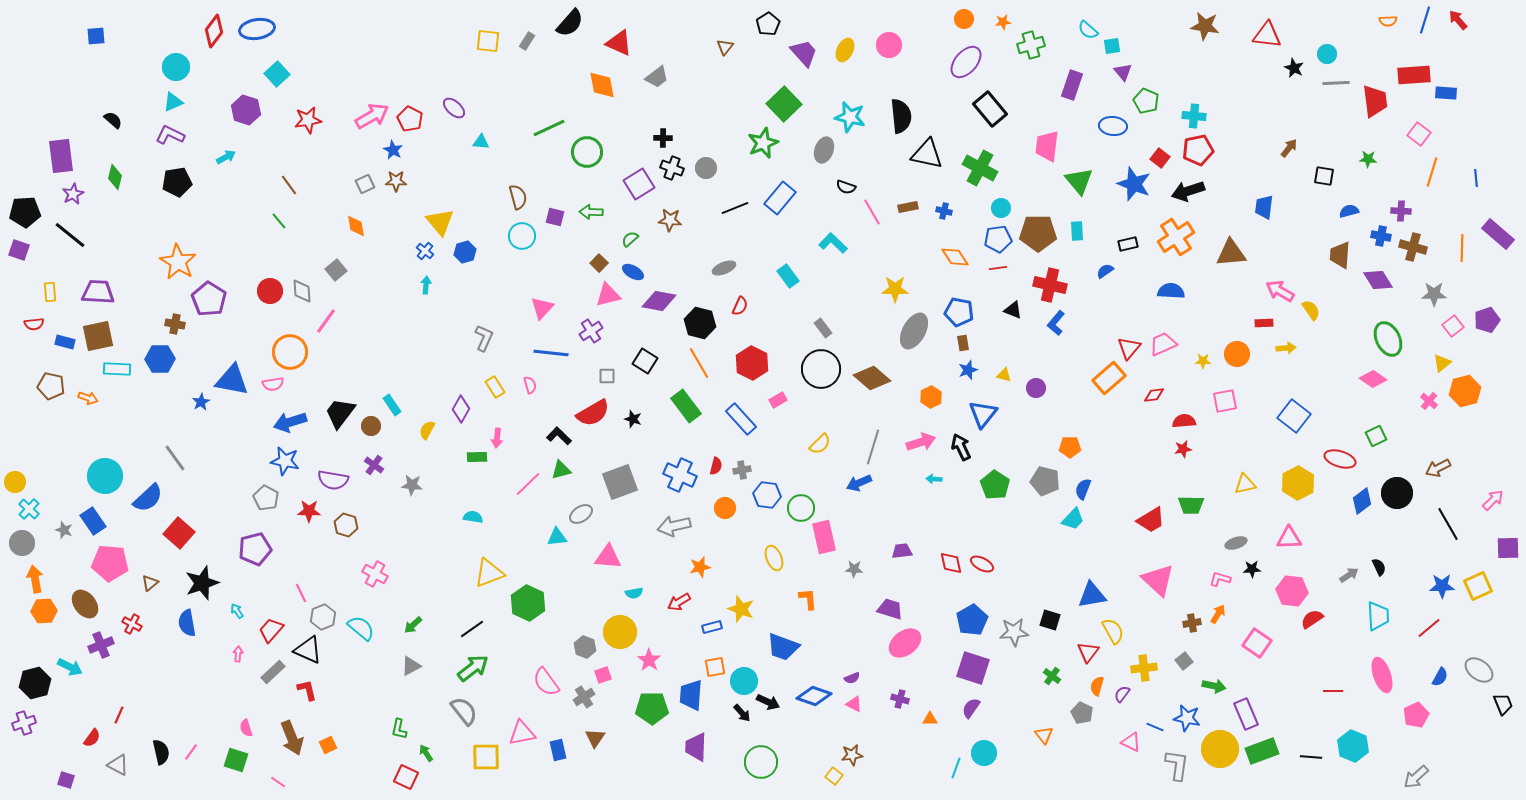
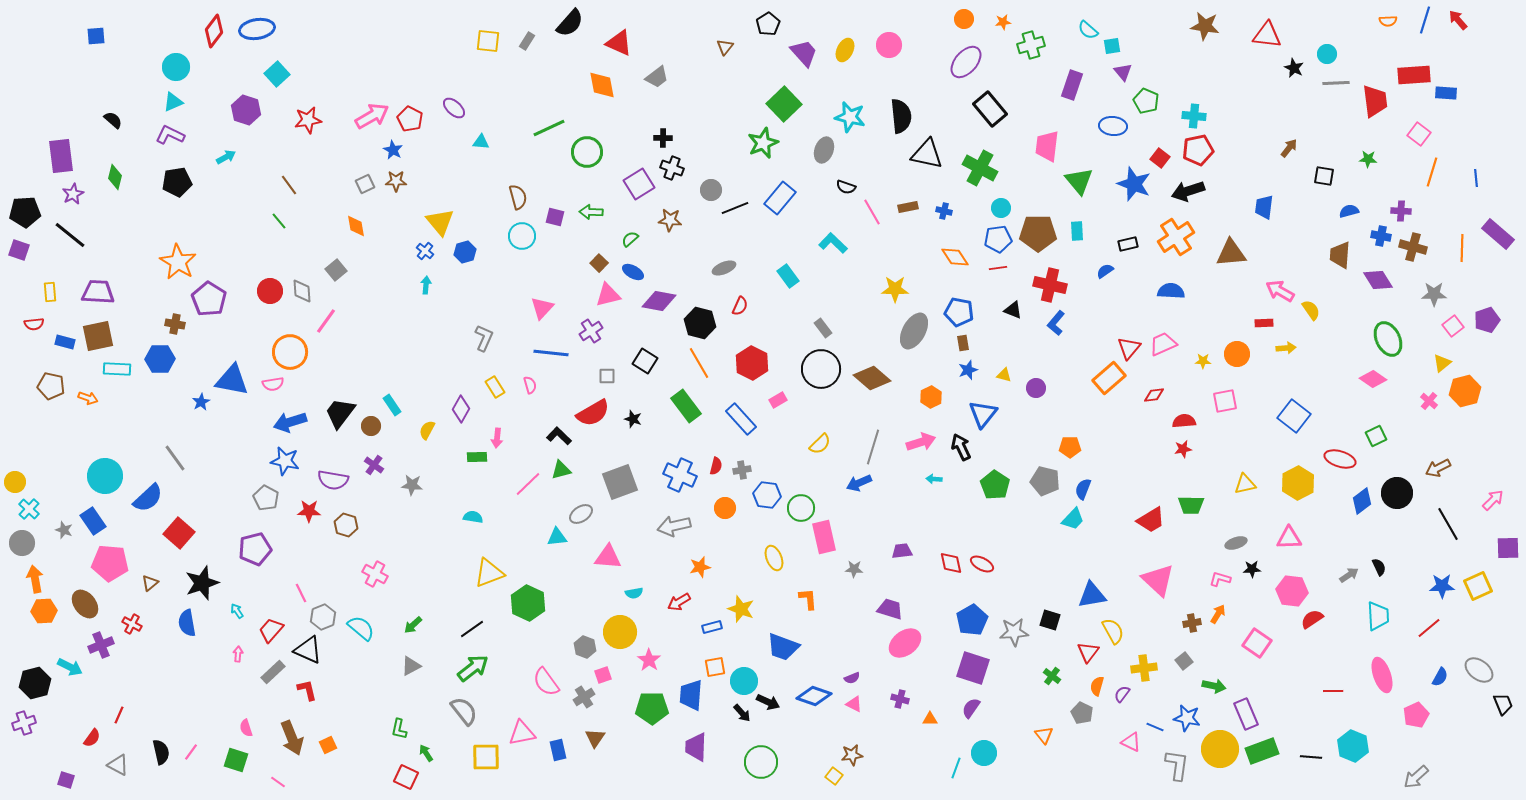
gray circle at (706, 168): moved 5 px right, 22 px down
